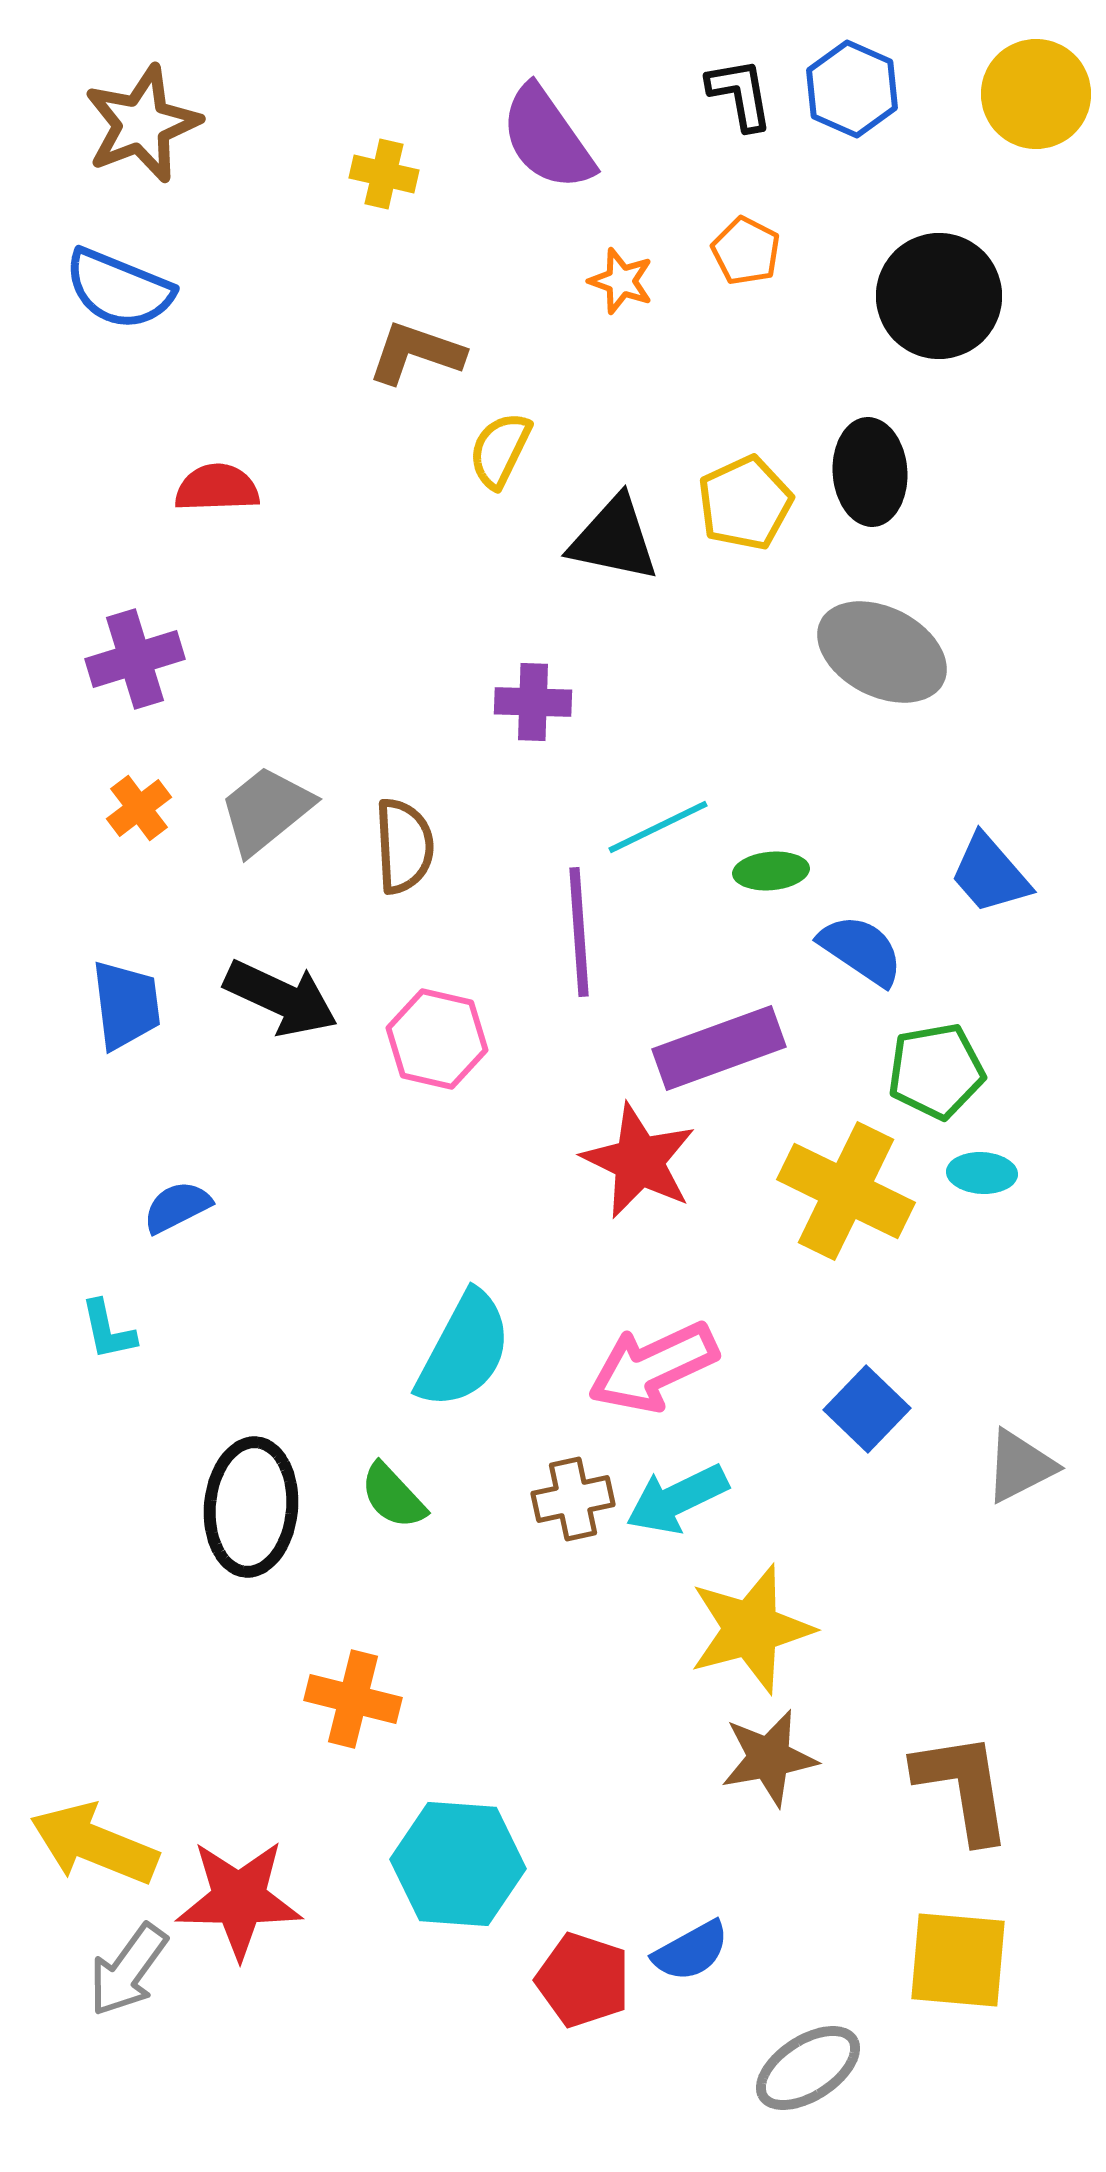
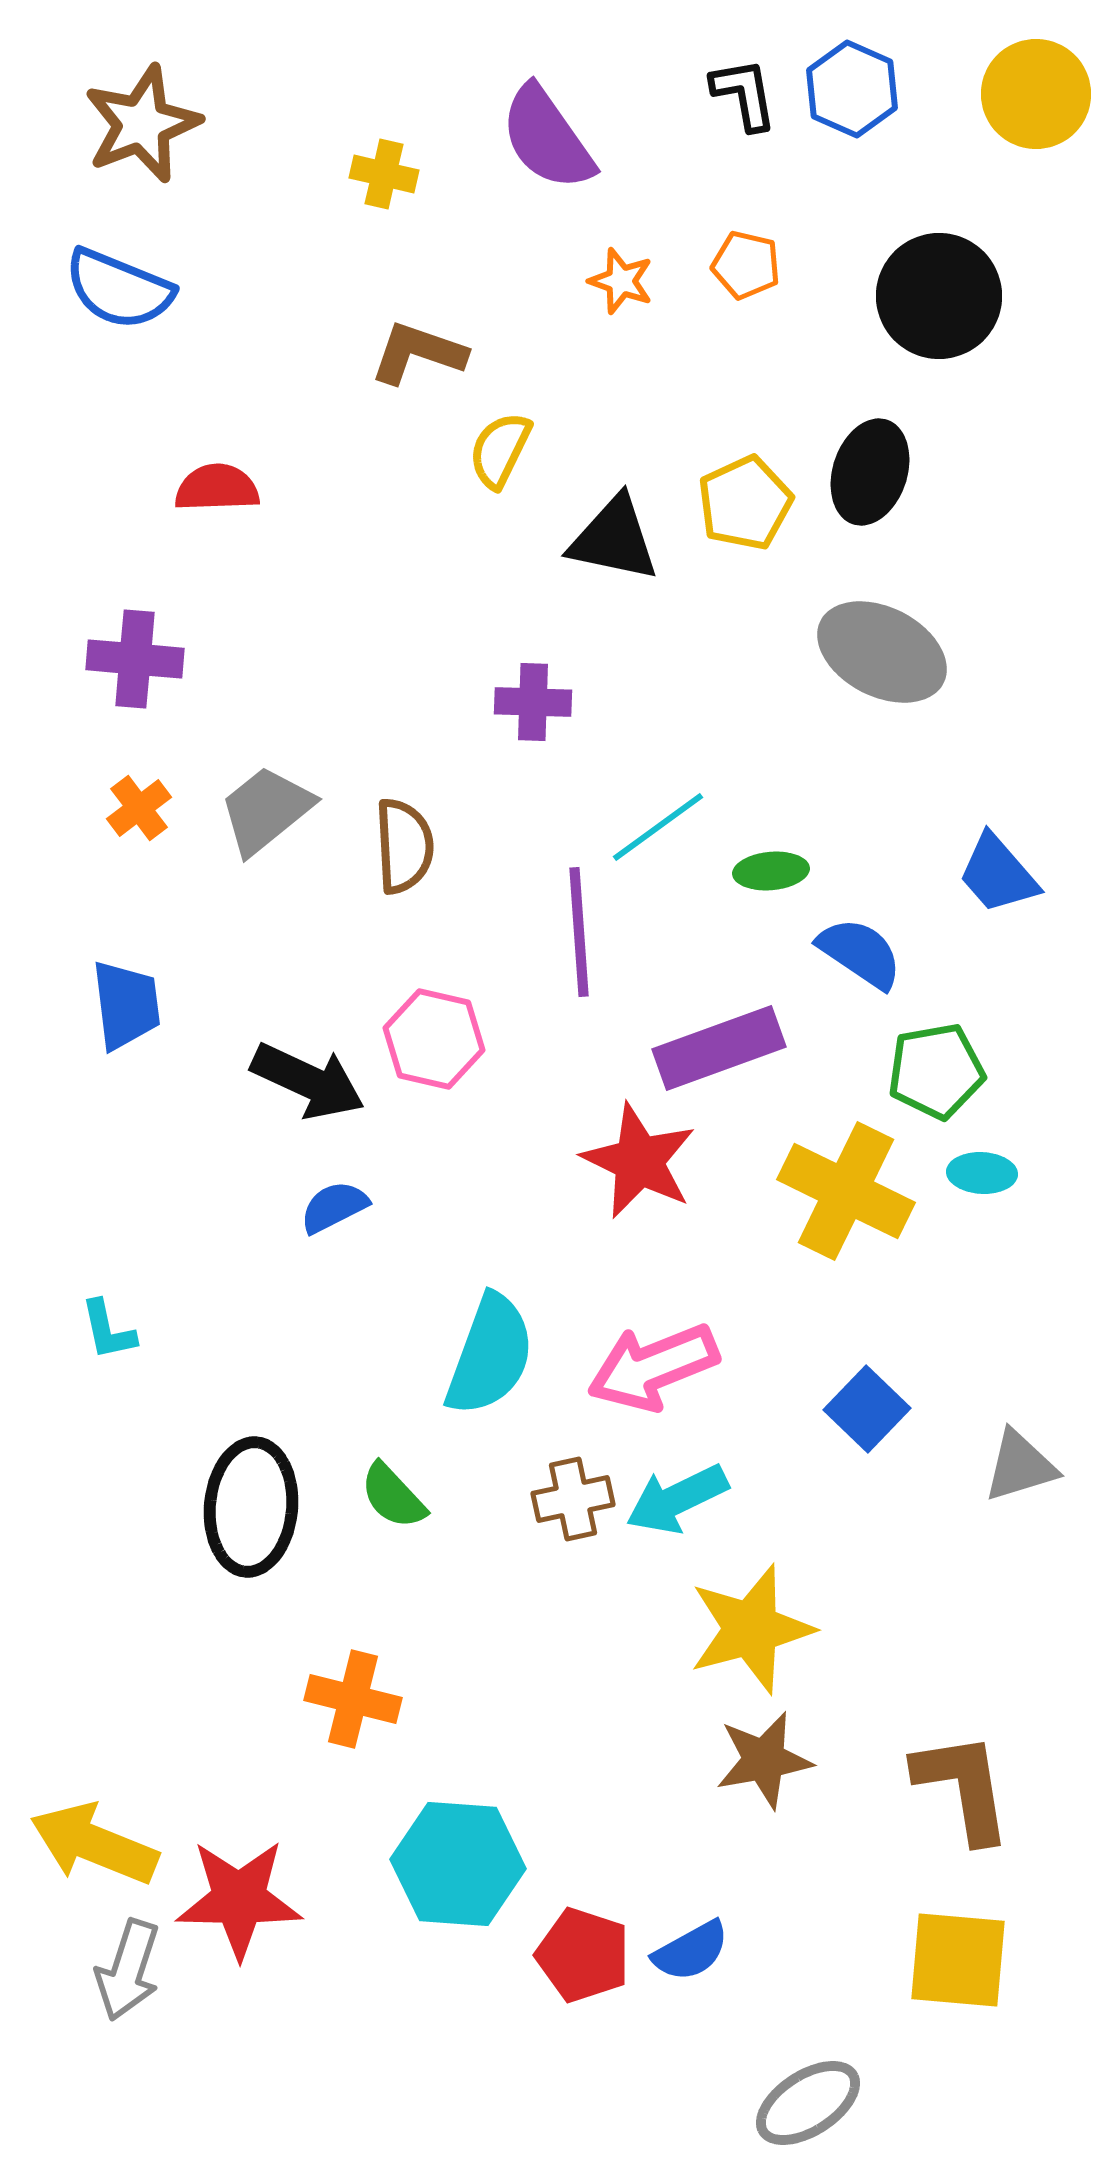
black L-shape at (740, 94): moved 4 px right
orange pentagon at (746, 251): moved 14 px down; rotated 14 degrees counterclockwise
brown L-shape at (416, 353): moved 2 px right
black ellipse at (870, 472): rotated 22 degrees clockwise
purple cross at (135, 659): rotated 22 degrees clockwise
cyan line at (658, 827): rotated 10 degrees counterclockwise
blue trapezoid at (990, 874): moved 8 px right
blue semicircle at (861, 950): moved 1 px left, 3 px down
black arrow at (281, 998): moved 27 px right, 83 px down
pink hexagon at (437, 1039): moved 3 px left
blue semicircle at (177, 1207): moved 157 px right
cyan semicircle at (464, 1350): moved 26 px right, 5 px down; rotated 8 degrees counterclockwise
pink arrow at (653, 1367): rotated 3 degrees clockwise
gray triangle at (1020, 1466): rotated 10 degrees clockwise
brown star at (769, 1758): moved 5 px left, 2 px down
gray arrow at (128, 1970): rotated 18 degrees counterclockwise
red pentagon at (583, 1980): moved 25 px up
gray ellipse at (808, 2068): moved 35 px down
